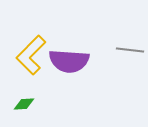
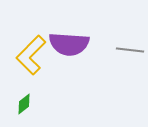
purple semicircle: moved 17 px up
green diamond: rotated 35 degrees counterclockwise
